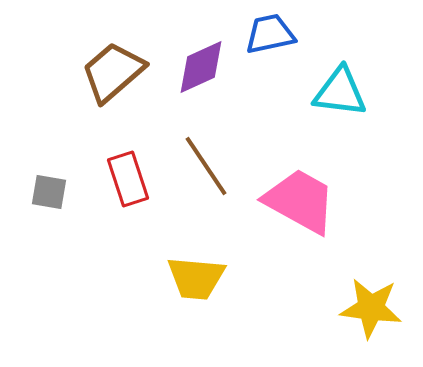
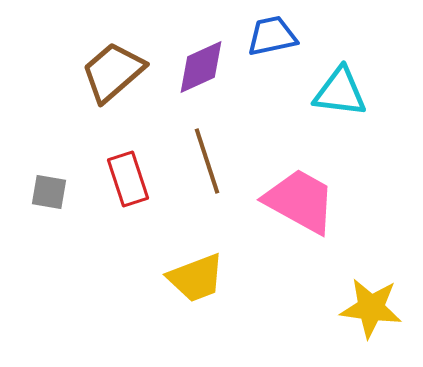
blue trapezoid: moved 2 px right, 2 px down
brown line: moved 1 px right, 5 px up; rotated 16 degrees clockwise
yellow trapezoid: rotated 26 degrees counterclockwise
